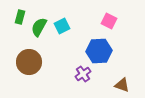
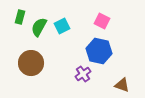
pink square: moved 7 px left
blue hexagon: rotated 15 degrees clockwise
brown circle: moved 2 px right, 1 px down
